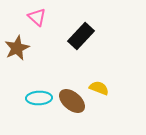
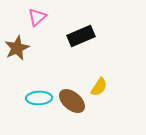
pink triangle: rotated 36 degrees clockwise
black rectangle: rotated 24 degrees clockwise
yellow semicircle: moved 1 px up; rotated 102 degrees clockwise
